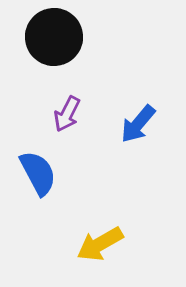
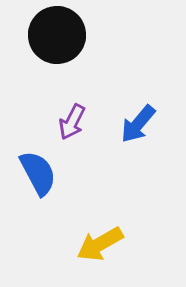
black circle: moved 3 px right, 2 px up
purple arrow: moved 5 px right, 8 px down
